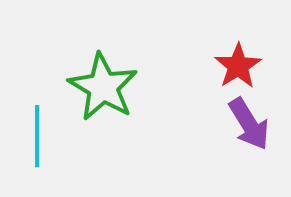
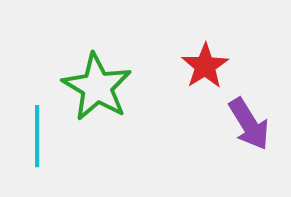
red star: moved 33 px left
green star: moved 6 px left
